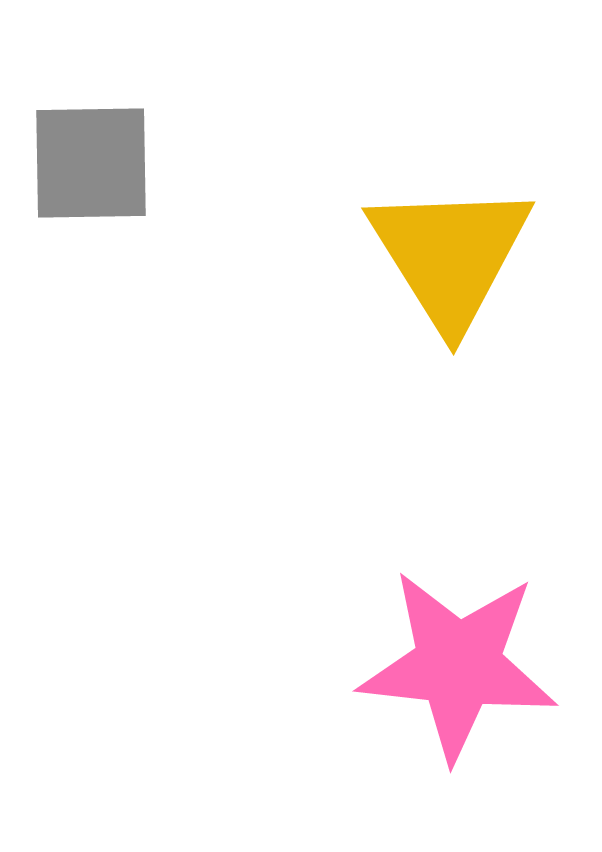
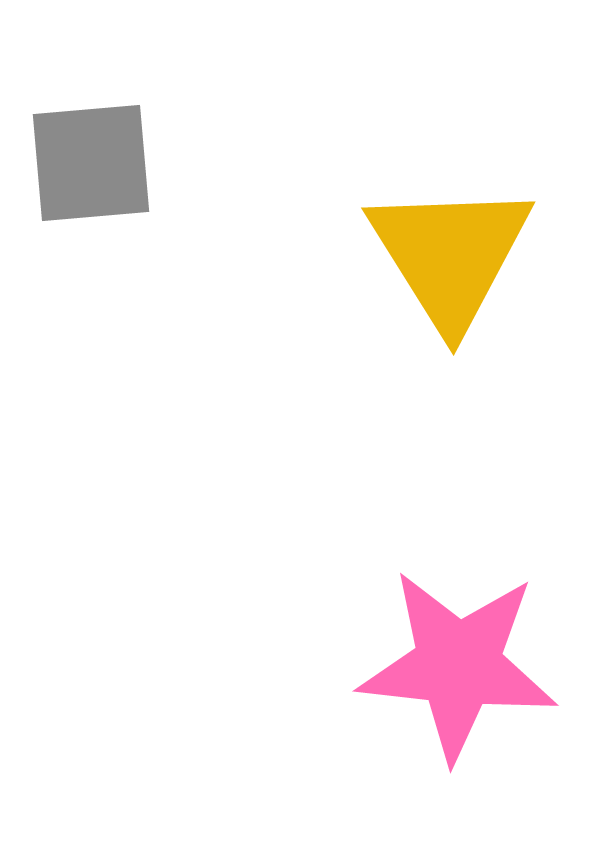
gray square: rotated 4 degrees counterclockwise
